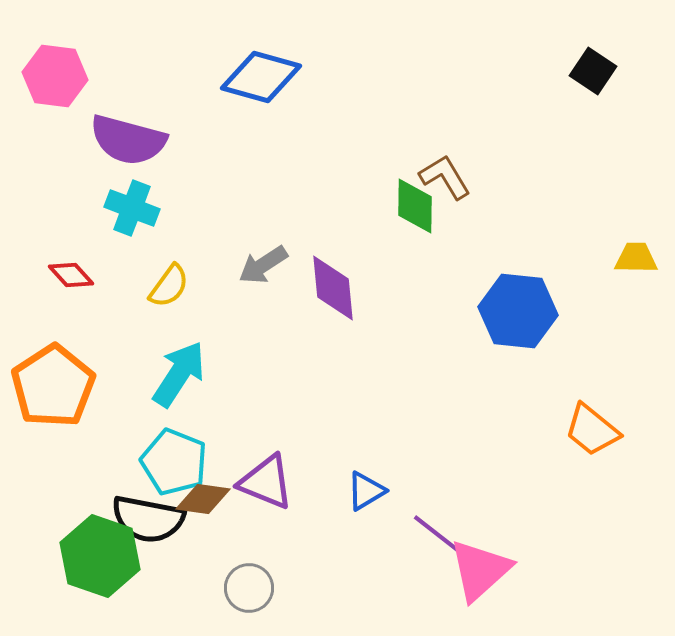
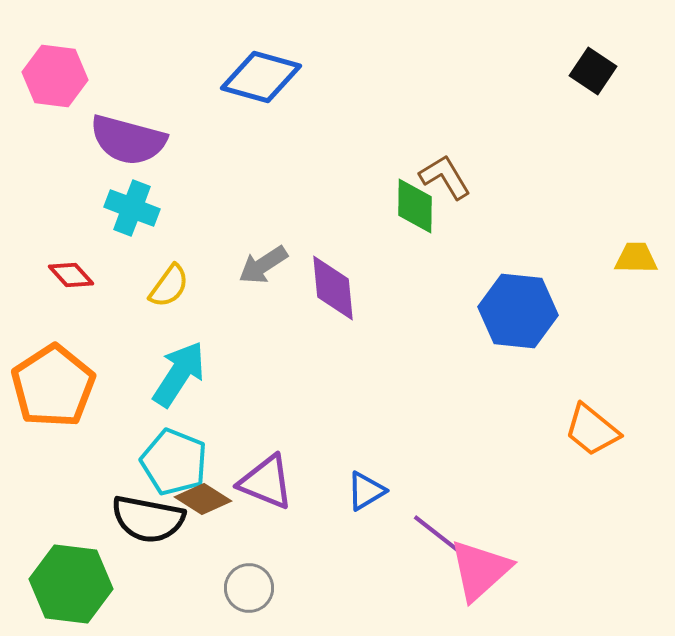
brown diamond: rotated 24 degrees clockwise
green hexagon: moved 29 px left, 28 px down; rotated 12 degrees counterclockwise
